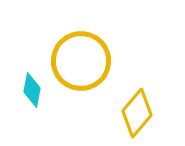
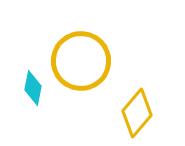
cyan diamond: moved 1 px right, 2 px up
